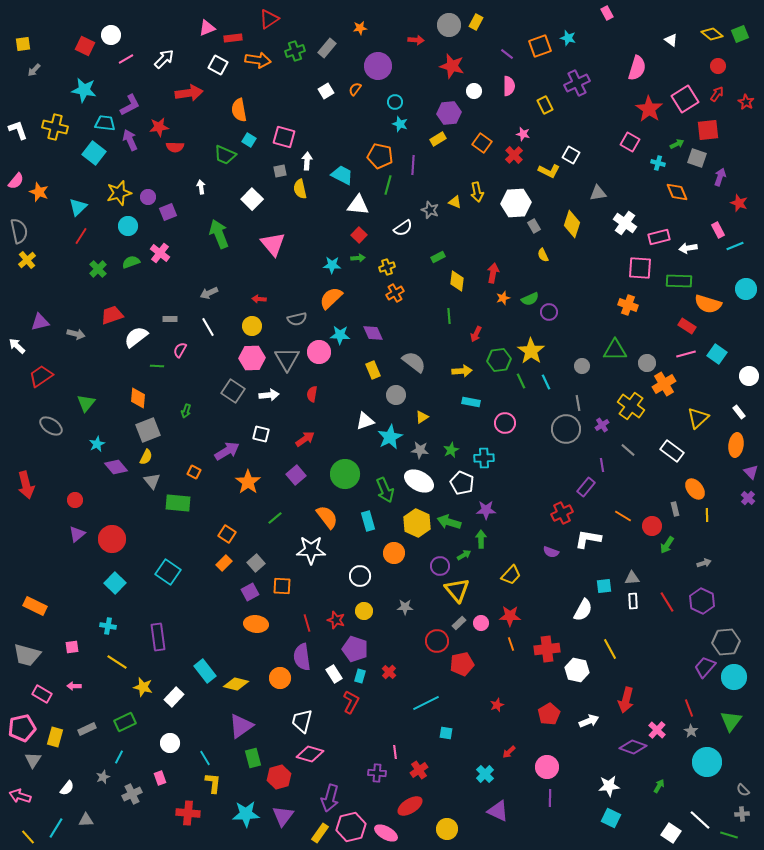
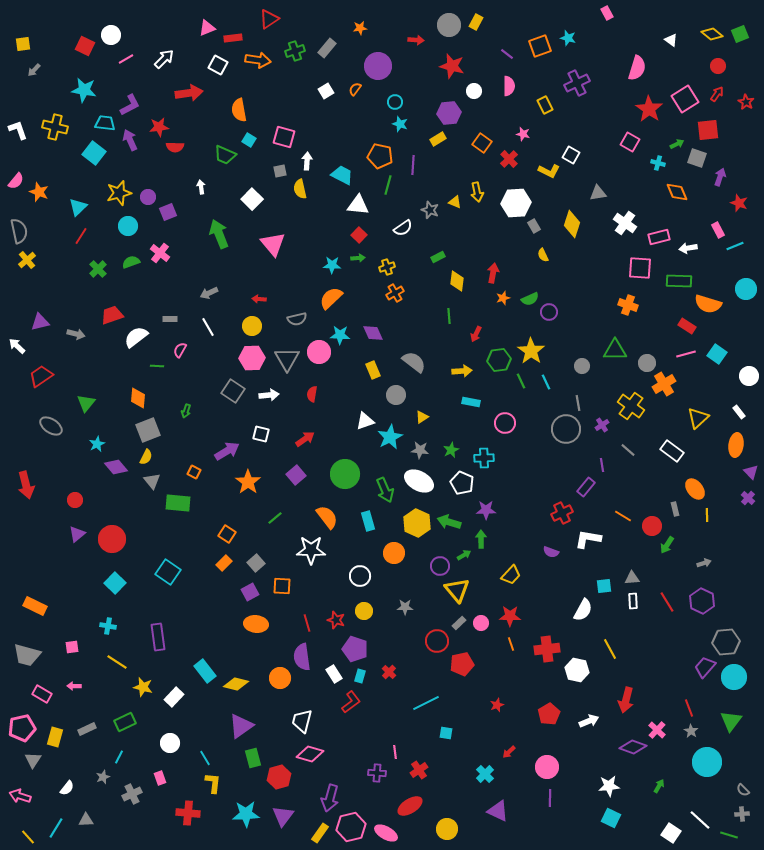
red cross at (514, 155): moved 5 px left, 4 px down
red L-shape at (351, 702): rotated 25 degrees clockwise
